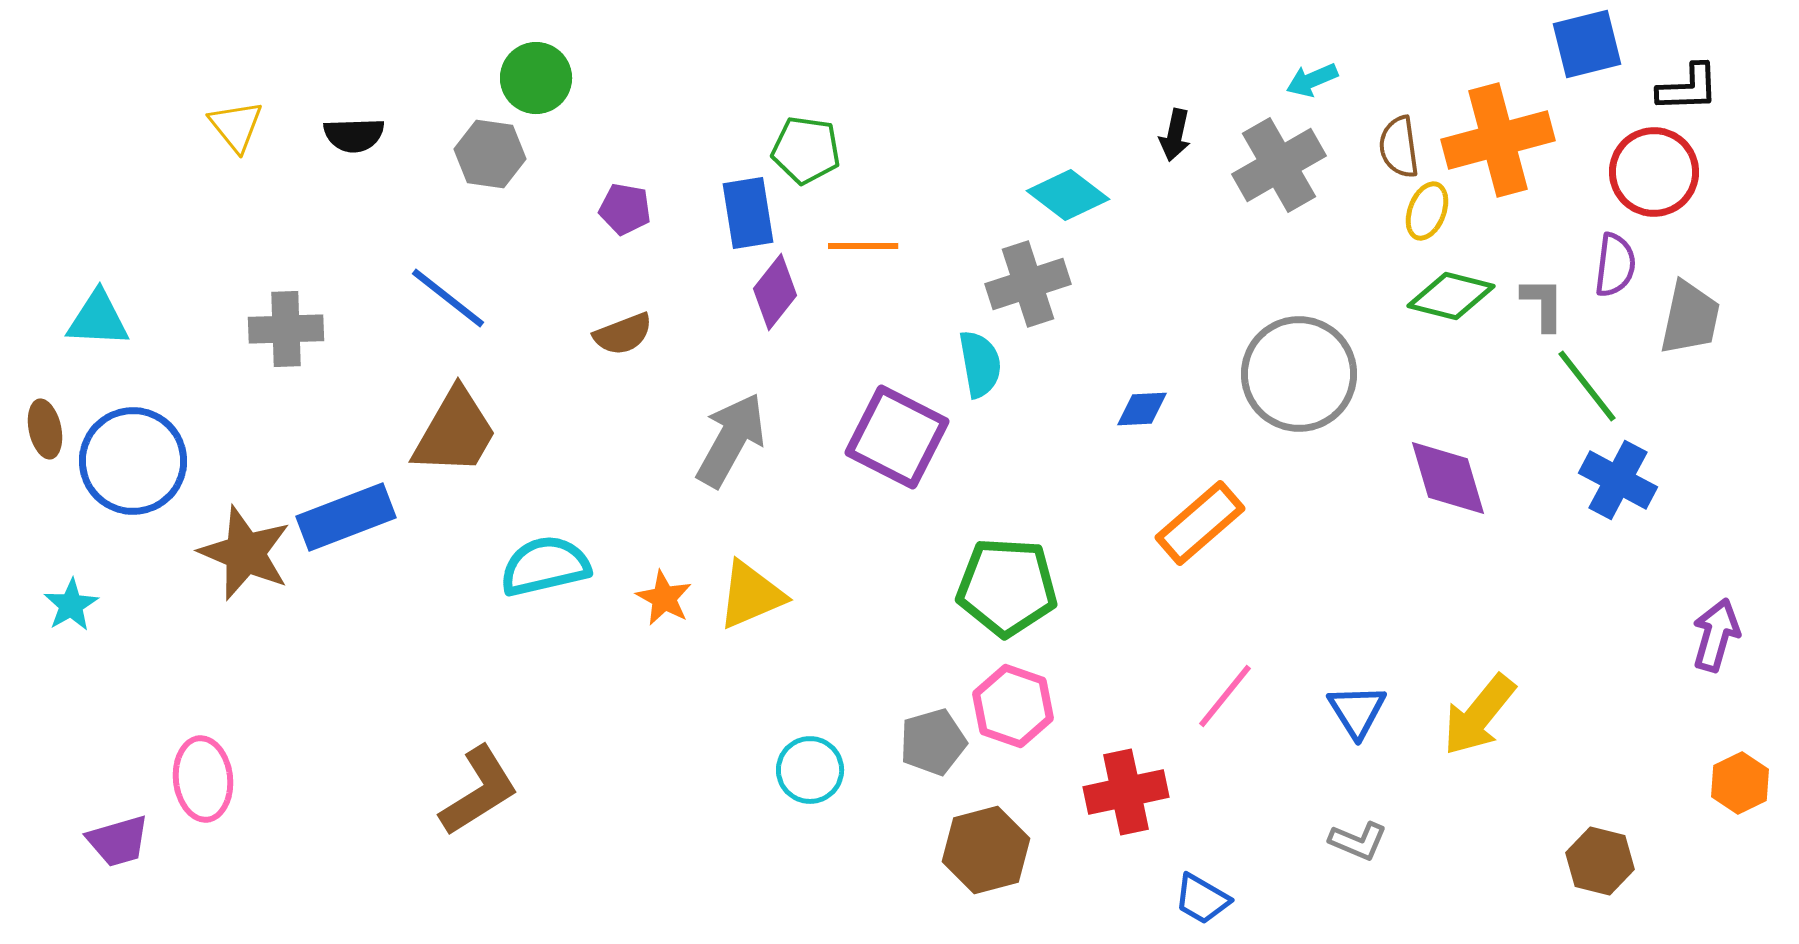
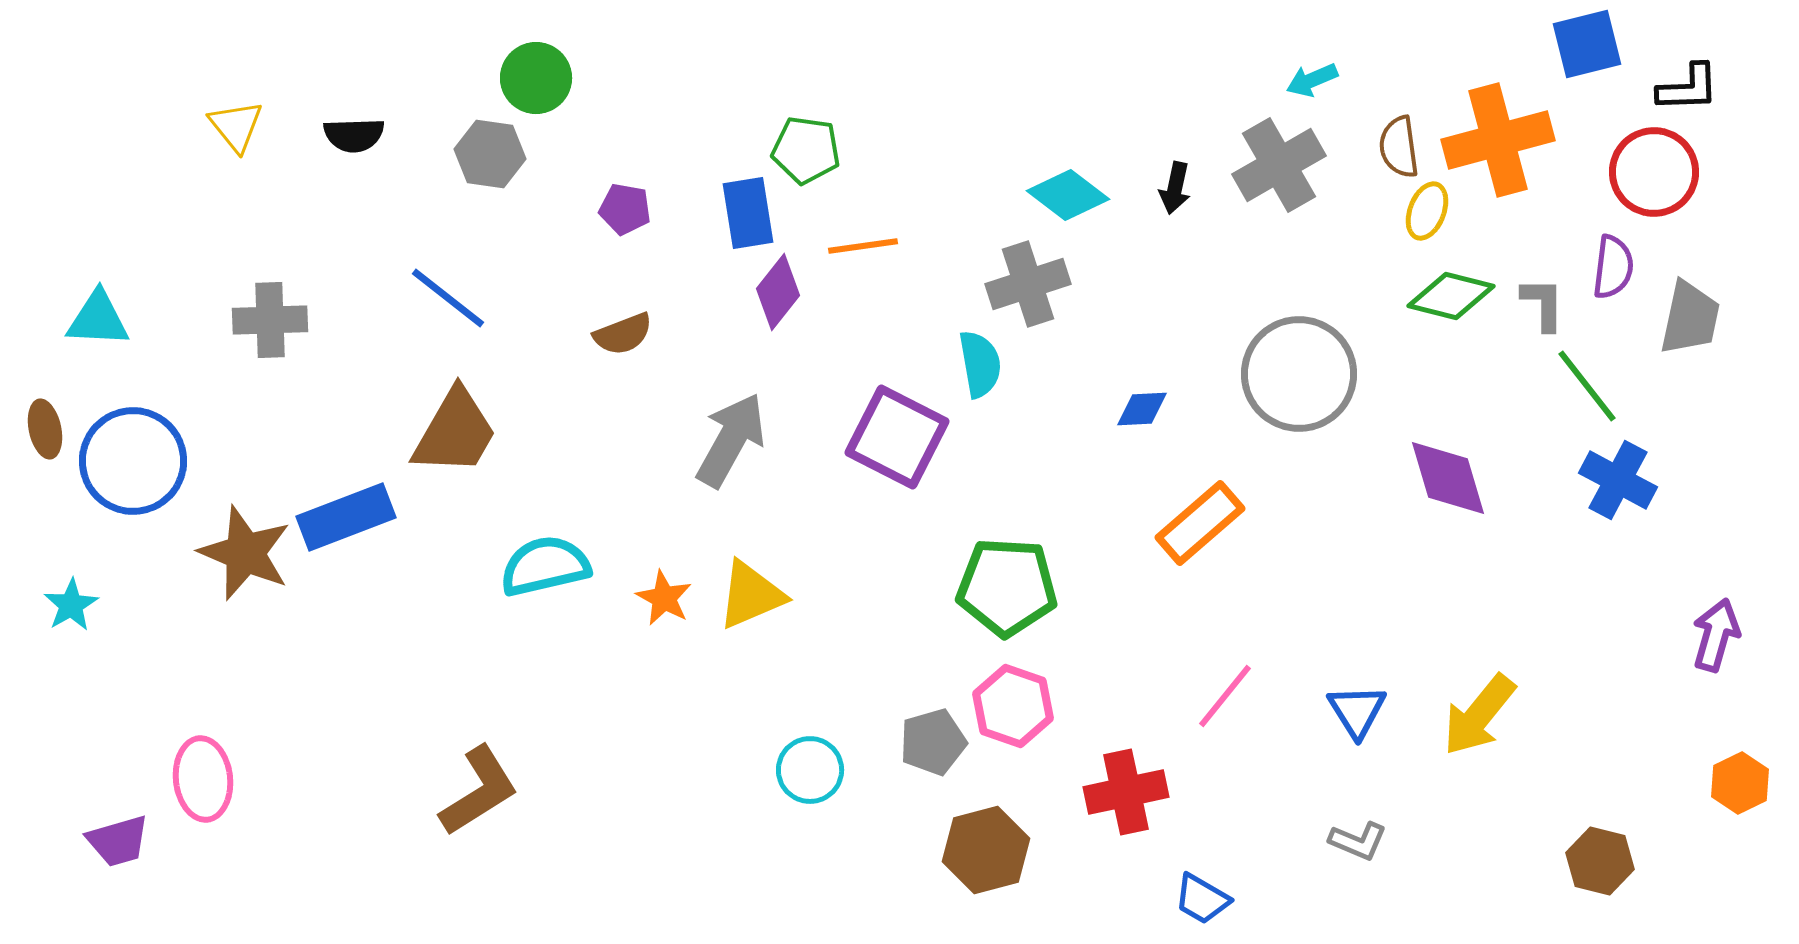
black arrow at (1175, 135): moved 53 px down
orange line at (863, 246): rotated 8 degrees counterclockwise
purple semicircle at (1615, 265): moved 2 px left, 2 px down
purple diamond at (775, 292): moved 3 px right
gray cross at (286, 329): moved 16 px left, 9 px up
